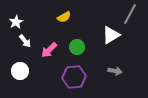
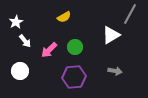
green circle: moved 2 px left
